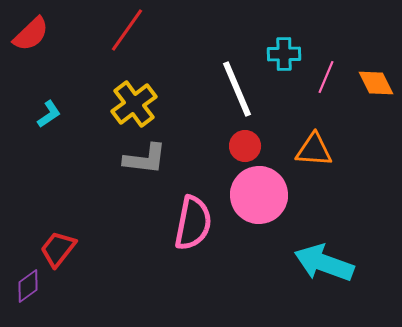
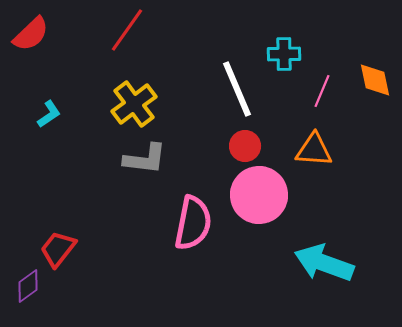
pink line: moved 4 px left, 14 px down
orange diamond: moved 1 px left, 3 px up; rotated 15 degrees clockwise
